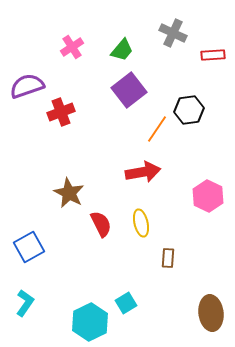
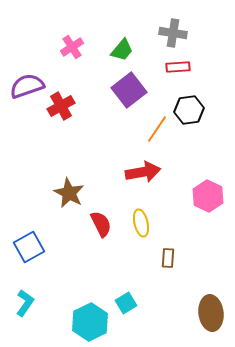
gray cross: rotated 16 degrees counterclockwise
red rectangle: moved 35 px left, 12 px down
red cross: moved 6 px up; rotated 8 degrees counterclockwise
